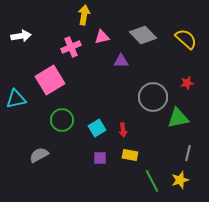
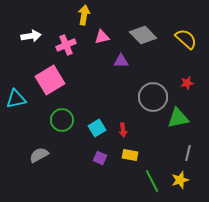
white arrow: moved 10 px right
pink cross: moved 5 px left, 2 px up
purple square: rotated 24 degrees clockwise
